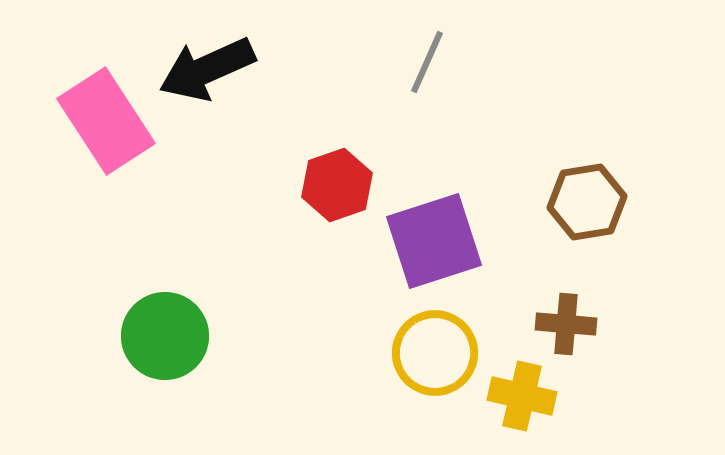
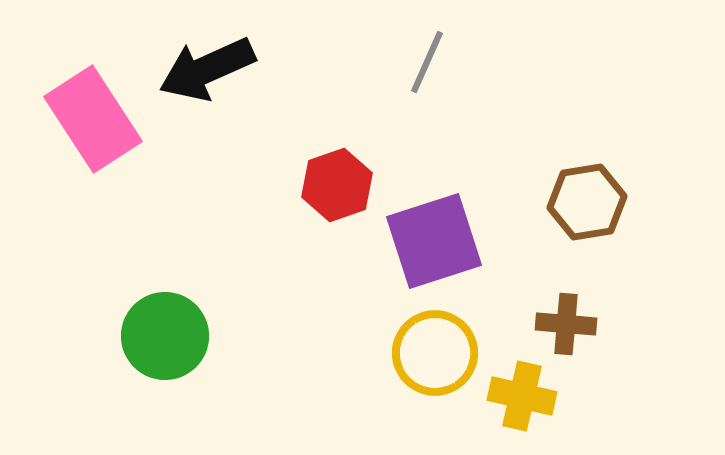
pink rectangle: moved 13 px left, 2 px up
